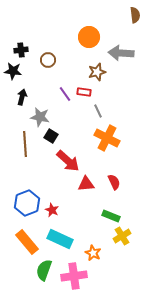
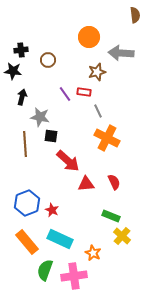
black square: rotated 24 degrees counterclockwise
yellow cross: rotated 18 degrees counterclockwise
green semicircle: moved 1 px right
